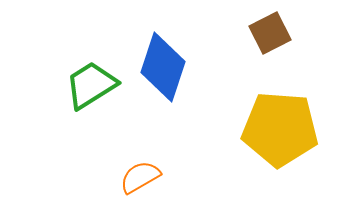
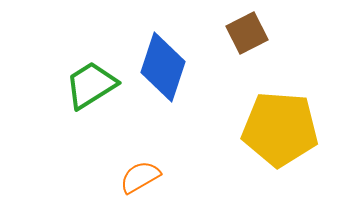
brown square: moved 23 px left
